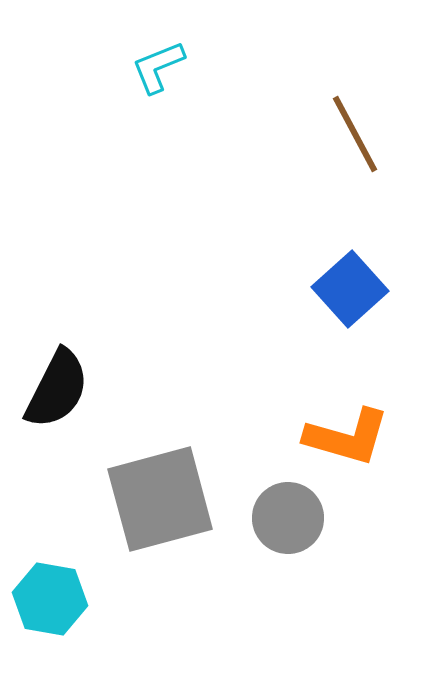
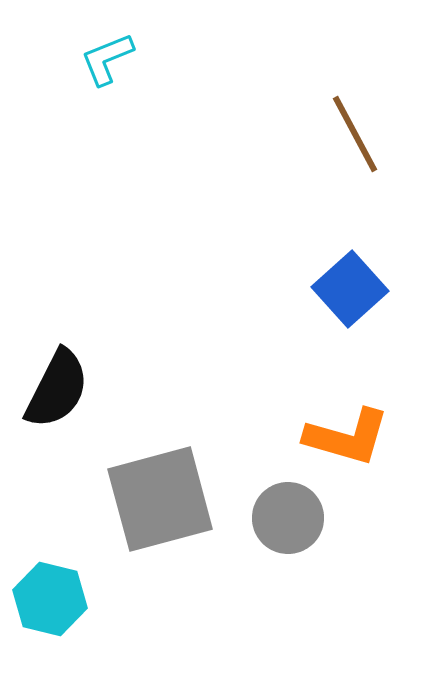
cyan L-shape: moved 51 px left, 8 px up
cyan hexagon: rotated 4 degrees clockwise
